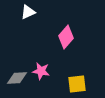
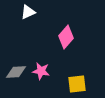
gray diamond: moved 1 px left, 6 px up
